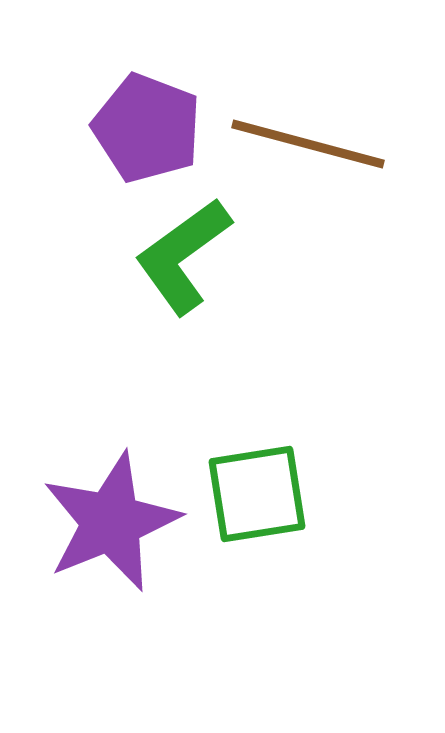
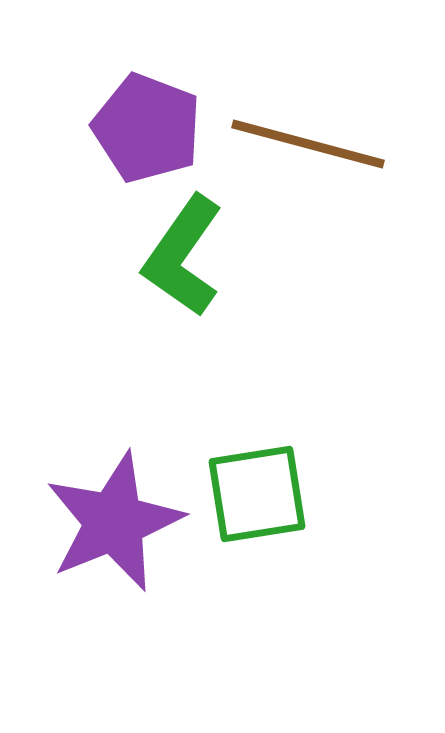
green L-shape: rotated 19 degrees counterclockwise
purple star: moved 3 px right
